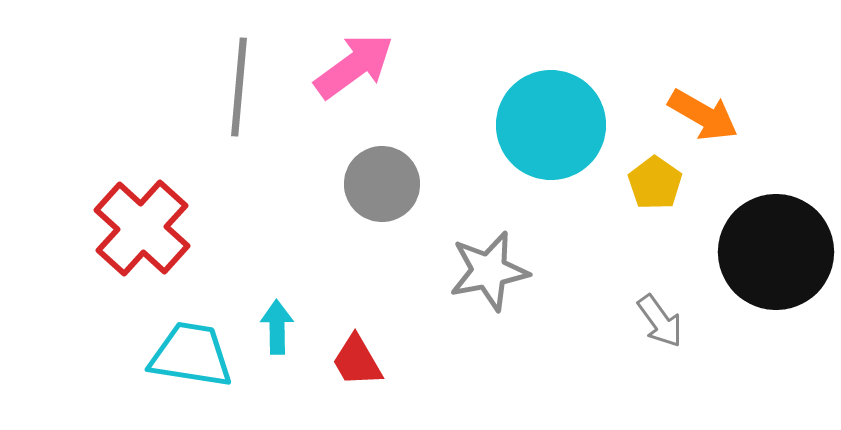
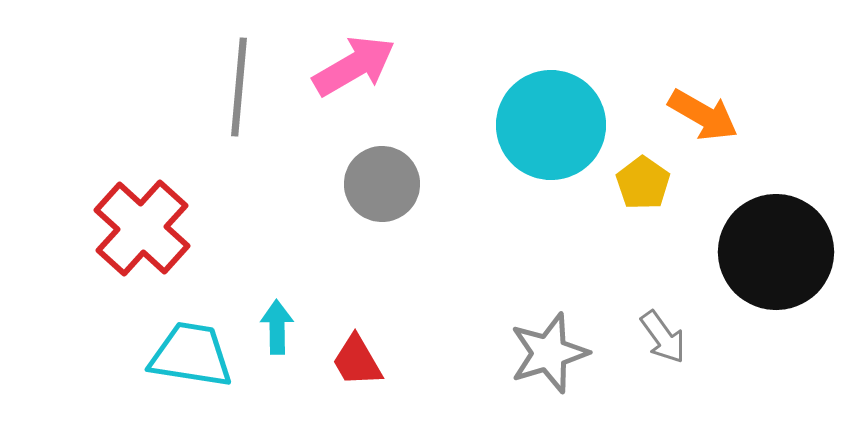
pink arrow: rotated 6 degrees clockwise
yellow pentagon: moved 12 px left
gray star: moved 60 px right, 82 px down; rotated 6 degrees counterclockwise
gray arrow: moved 3 px right, 16 px down
